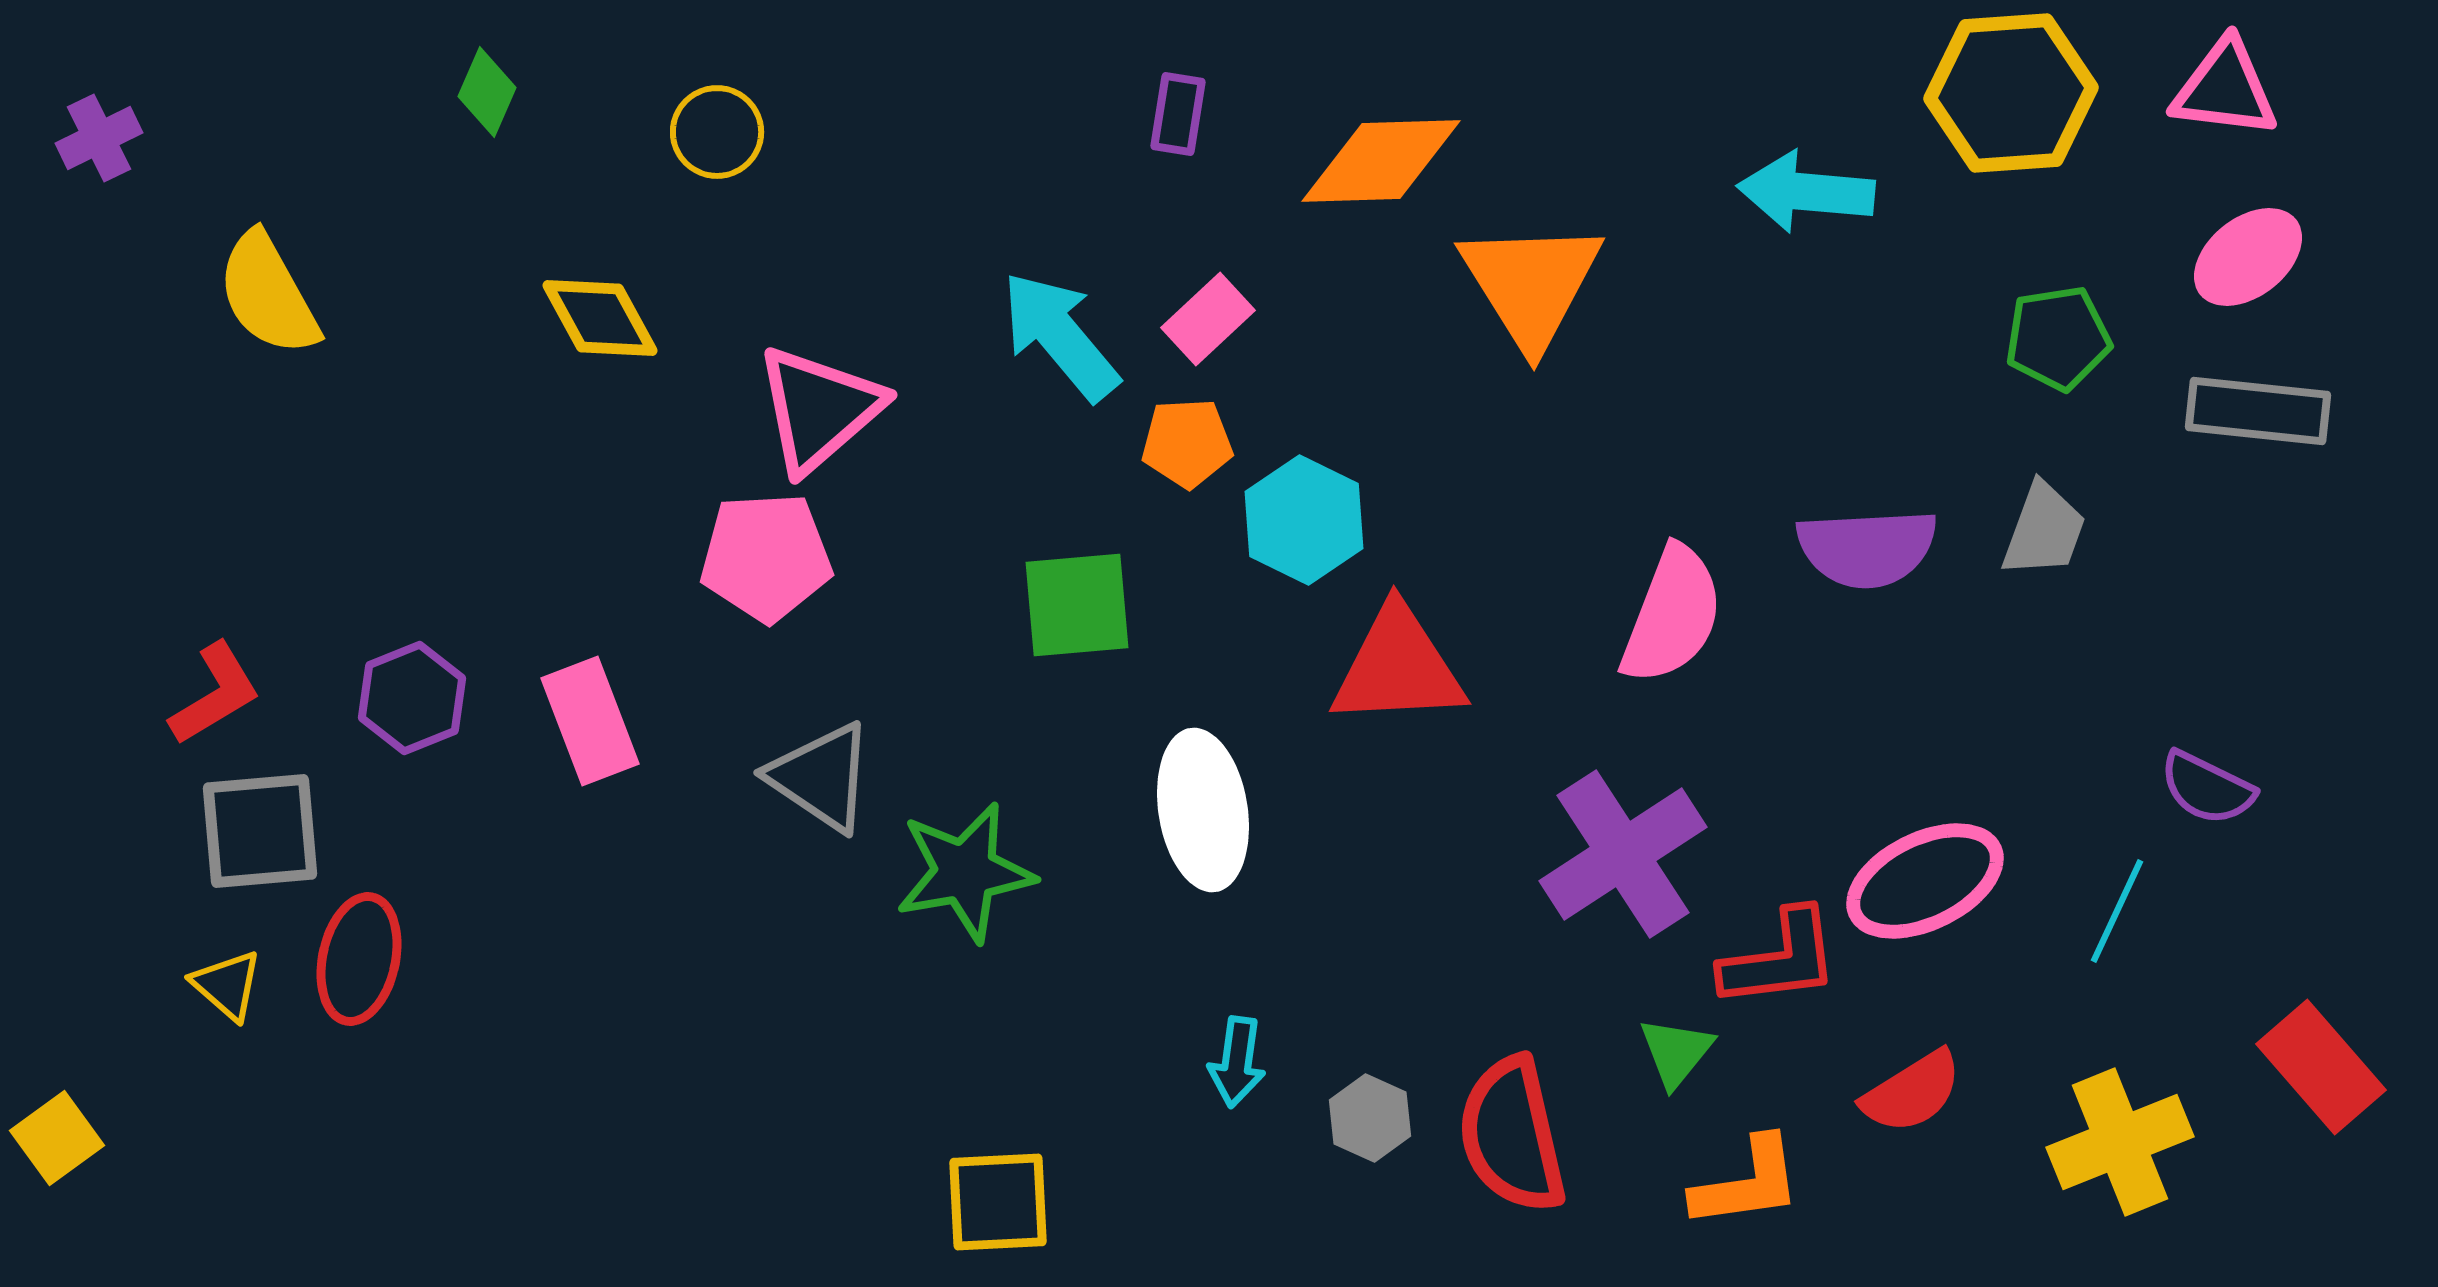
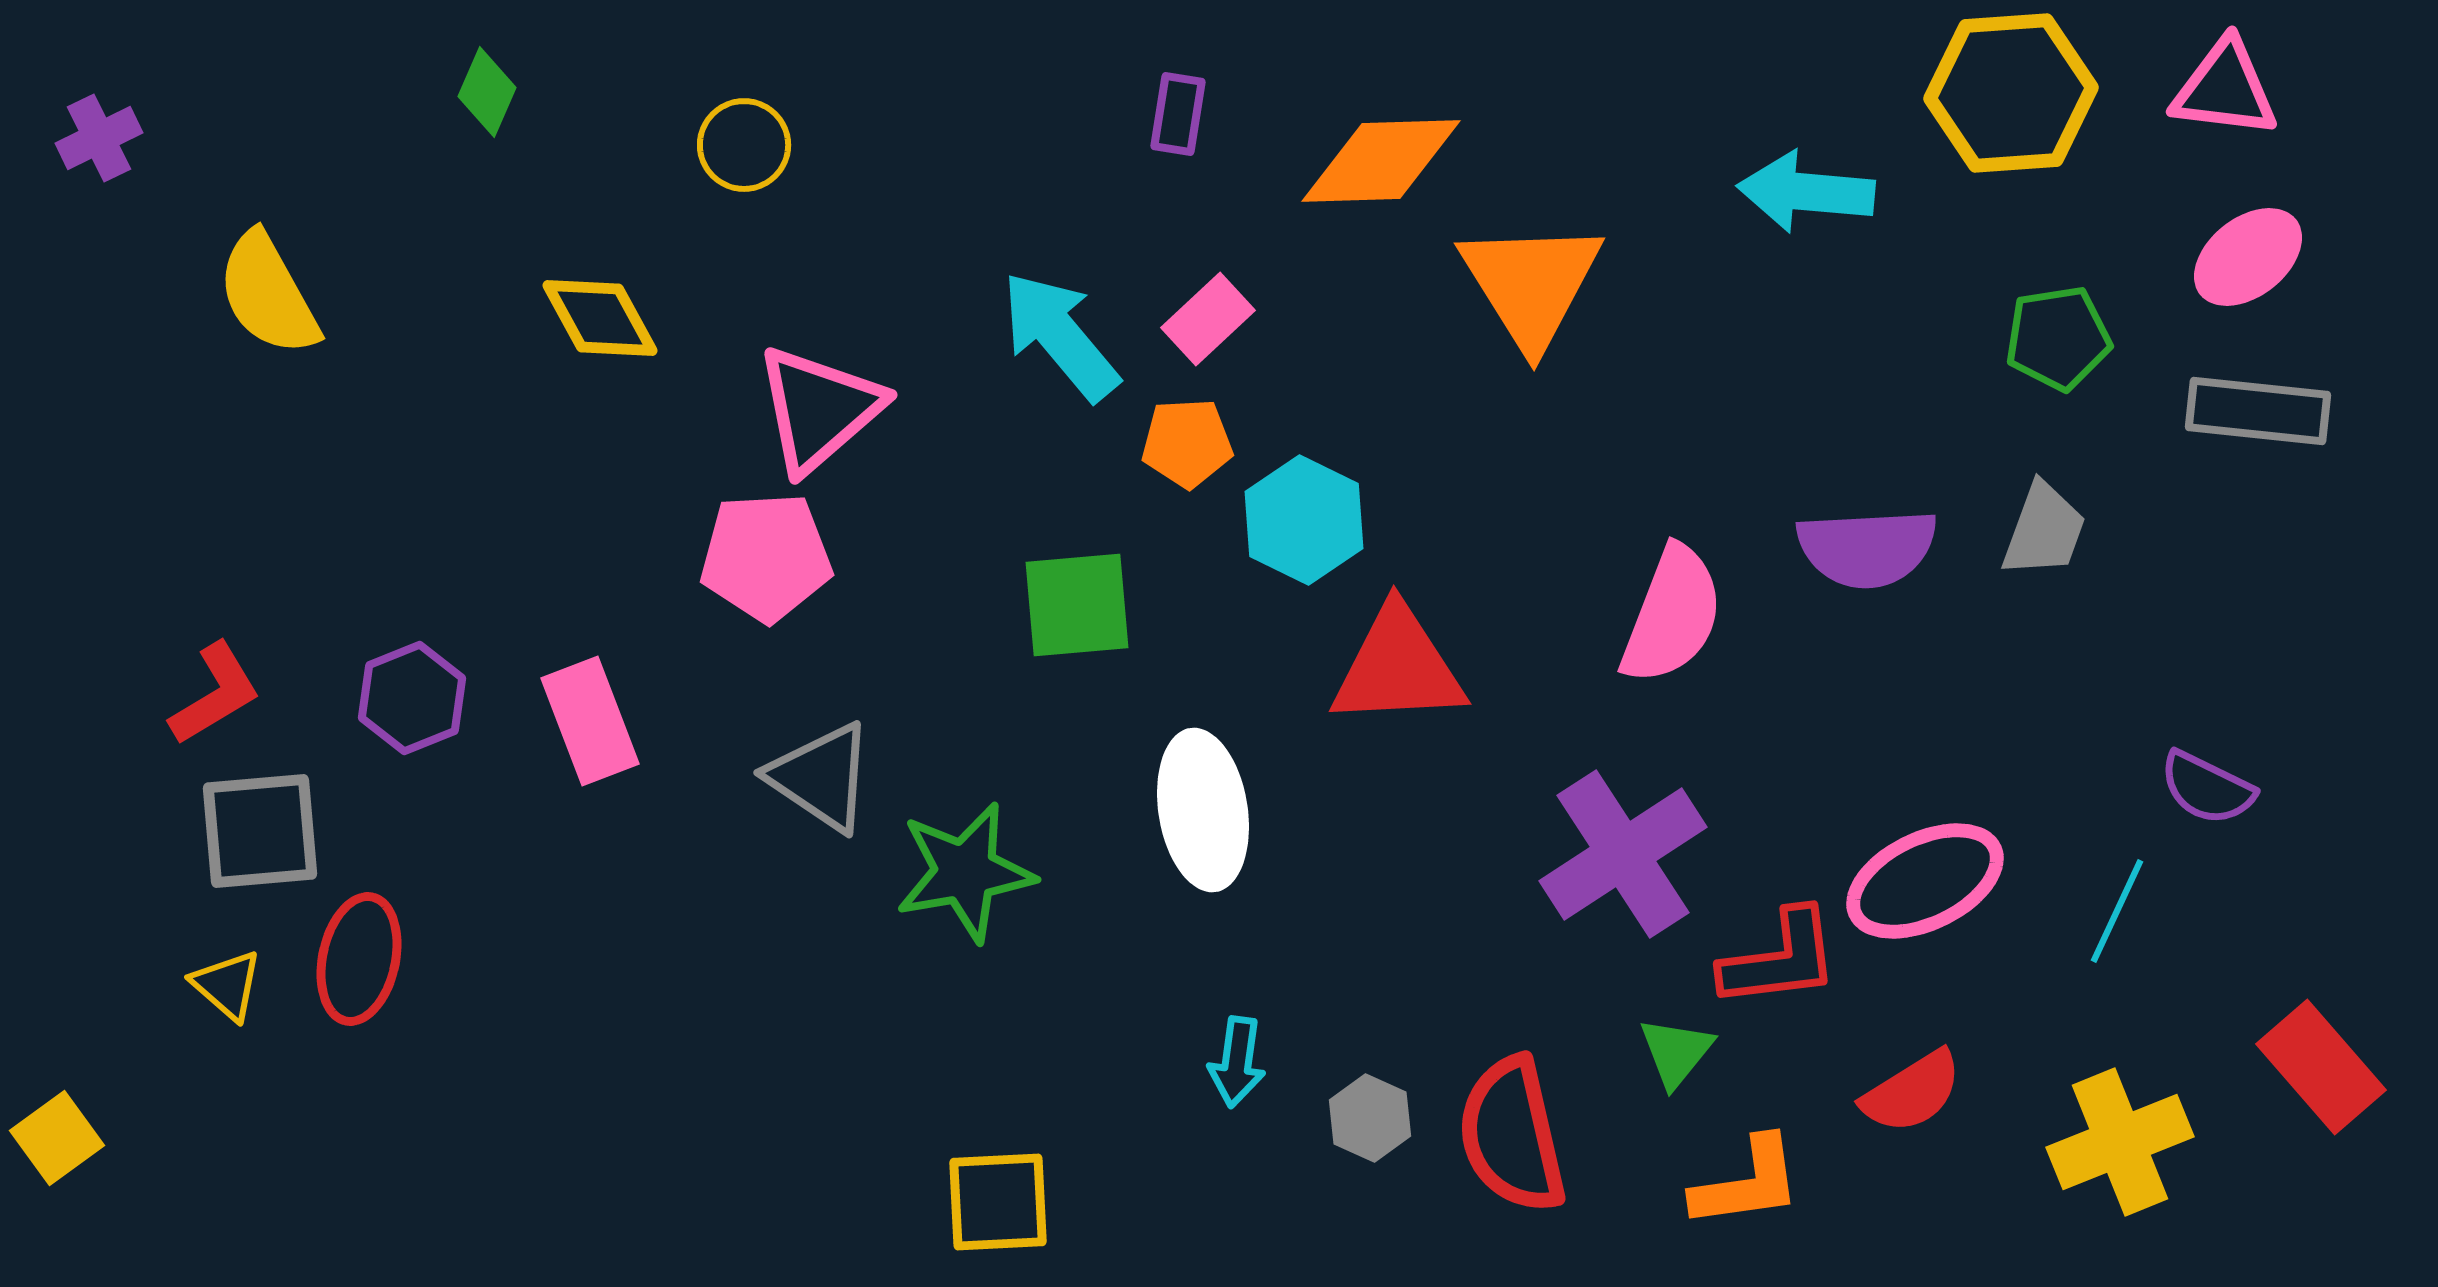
yellow circle at (717, 132): moved 27 px right, 13 px down
